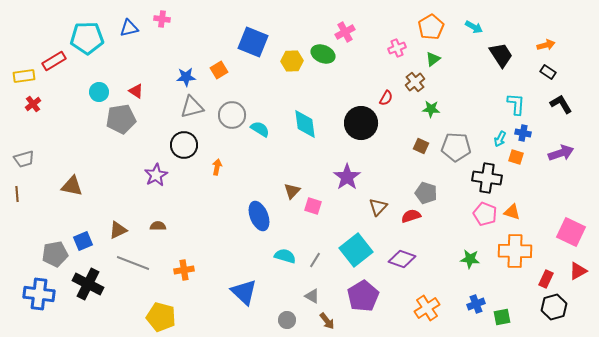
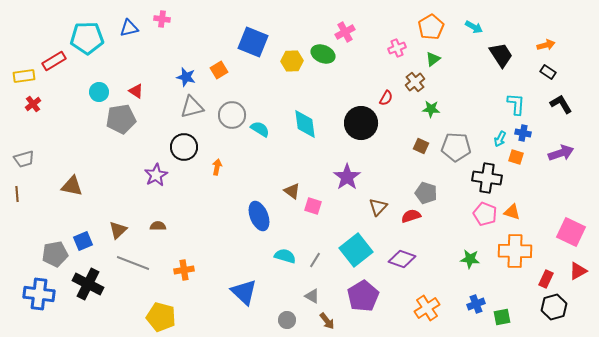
blue star at (186, 77): rotated 18 degrees clockwise
black circle at (184, 145): moved 2 px down
brown triangle at (292, 191): rotated 36 degrees counterclockwise
brown triangle at (118, 230): rotated 18 degrees counterclockwise
